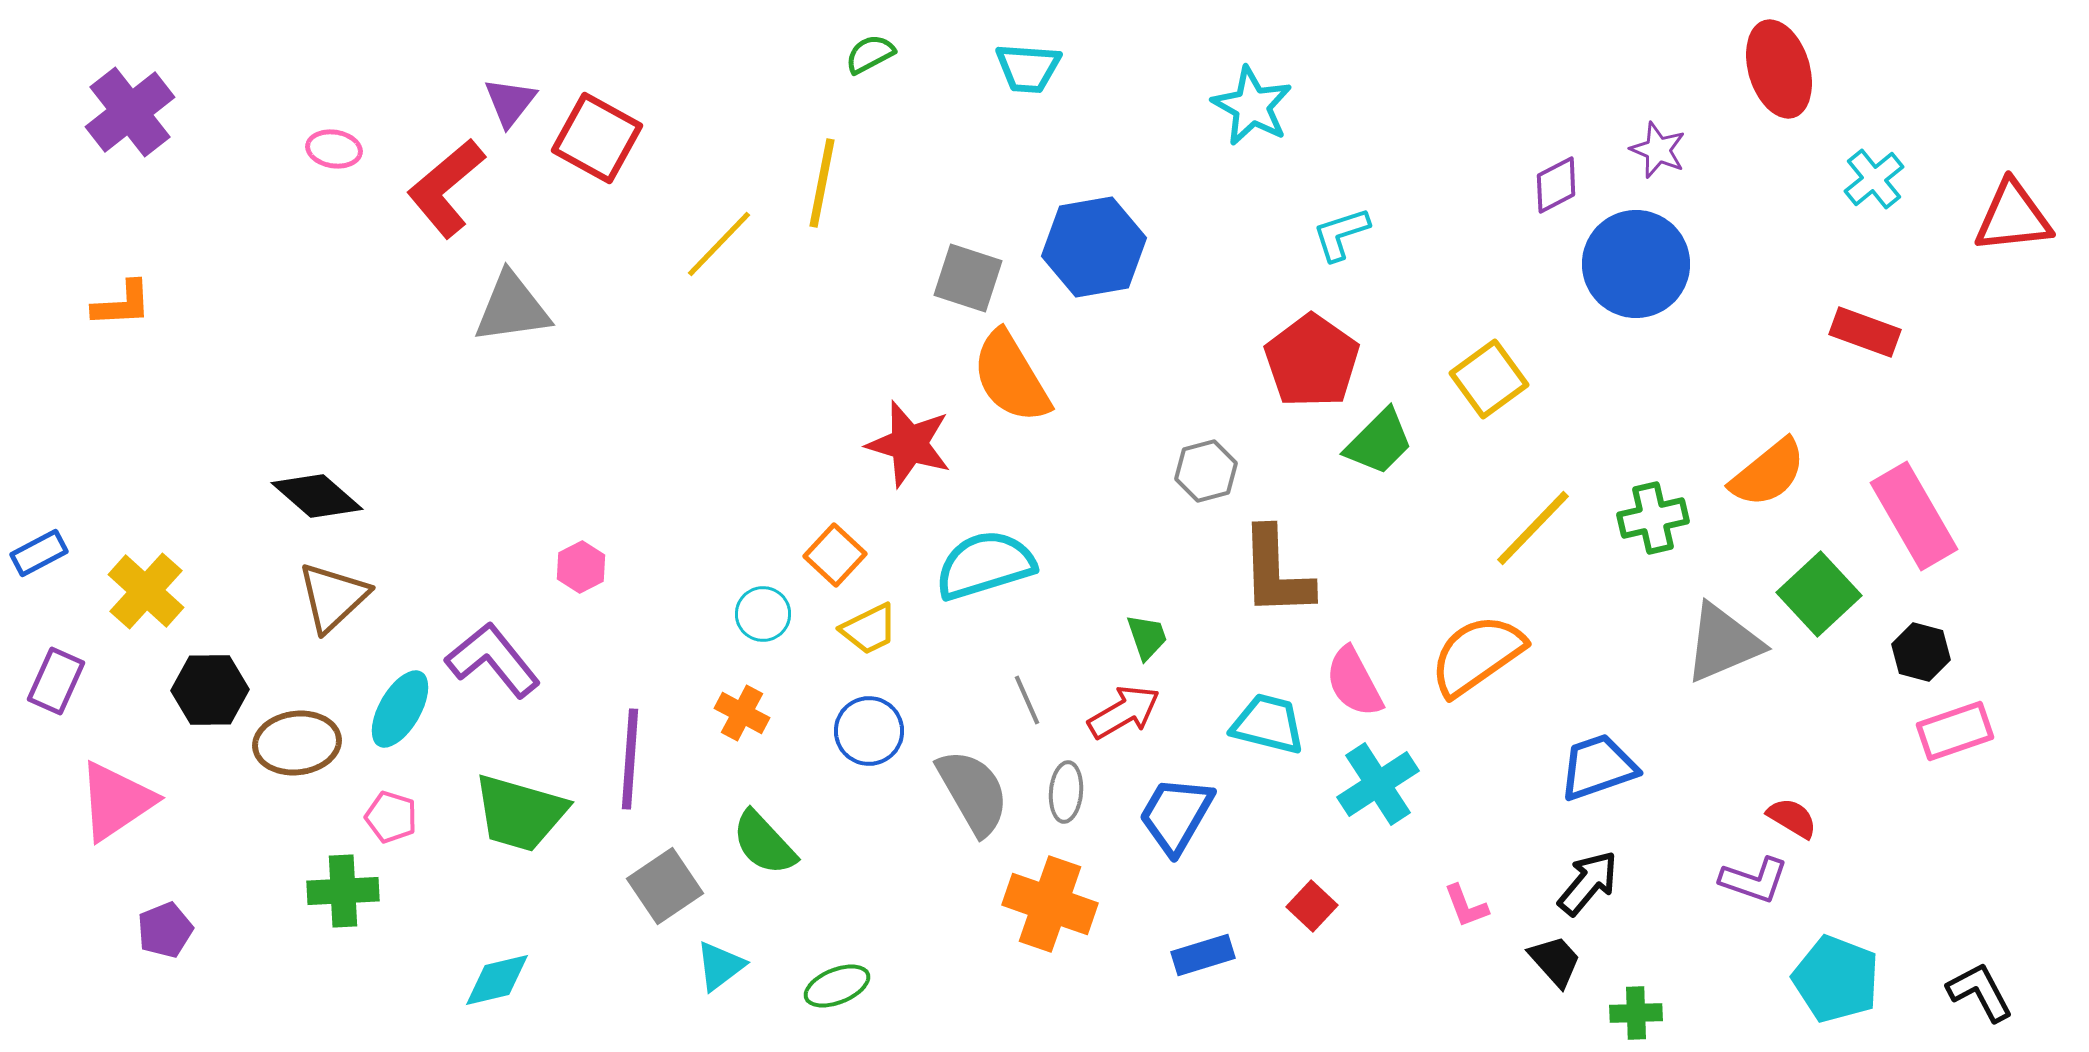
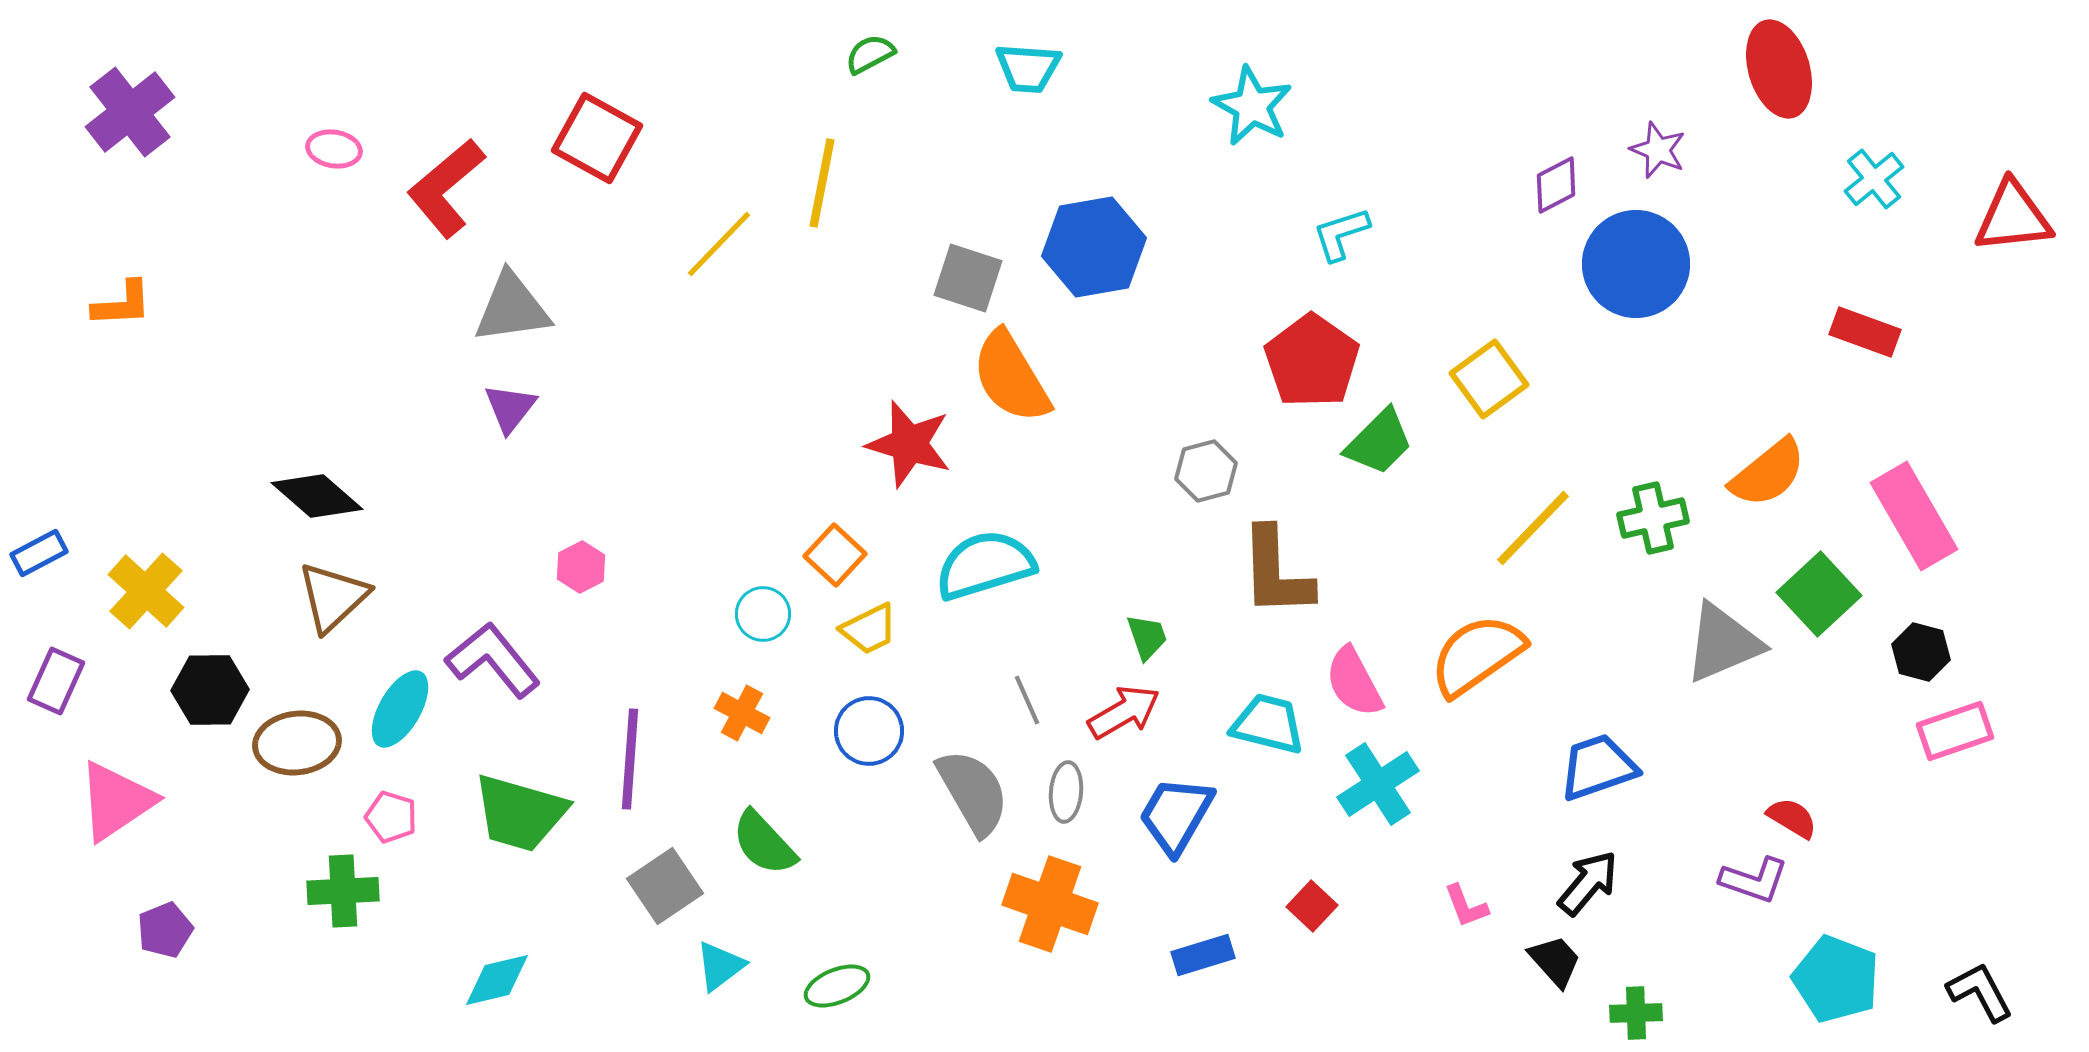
purple triangle at (510, 102): moved 306 px down
